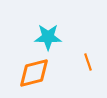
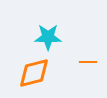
orange line: rotated 72 degrees counterclockwise
